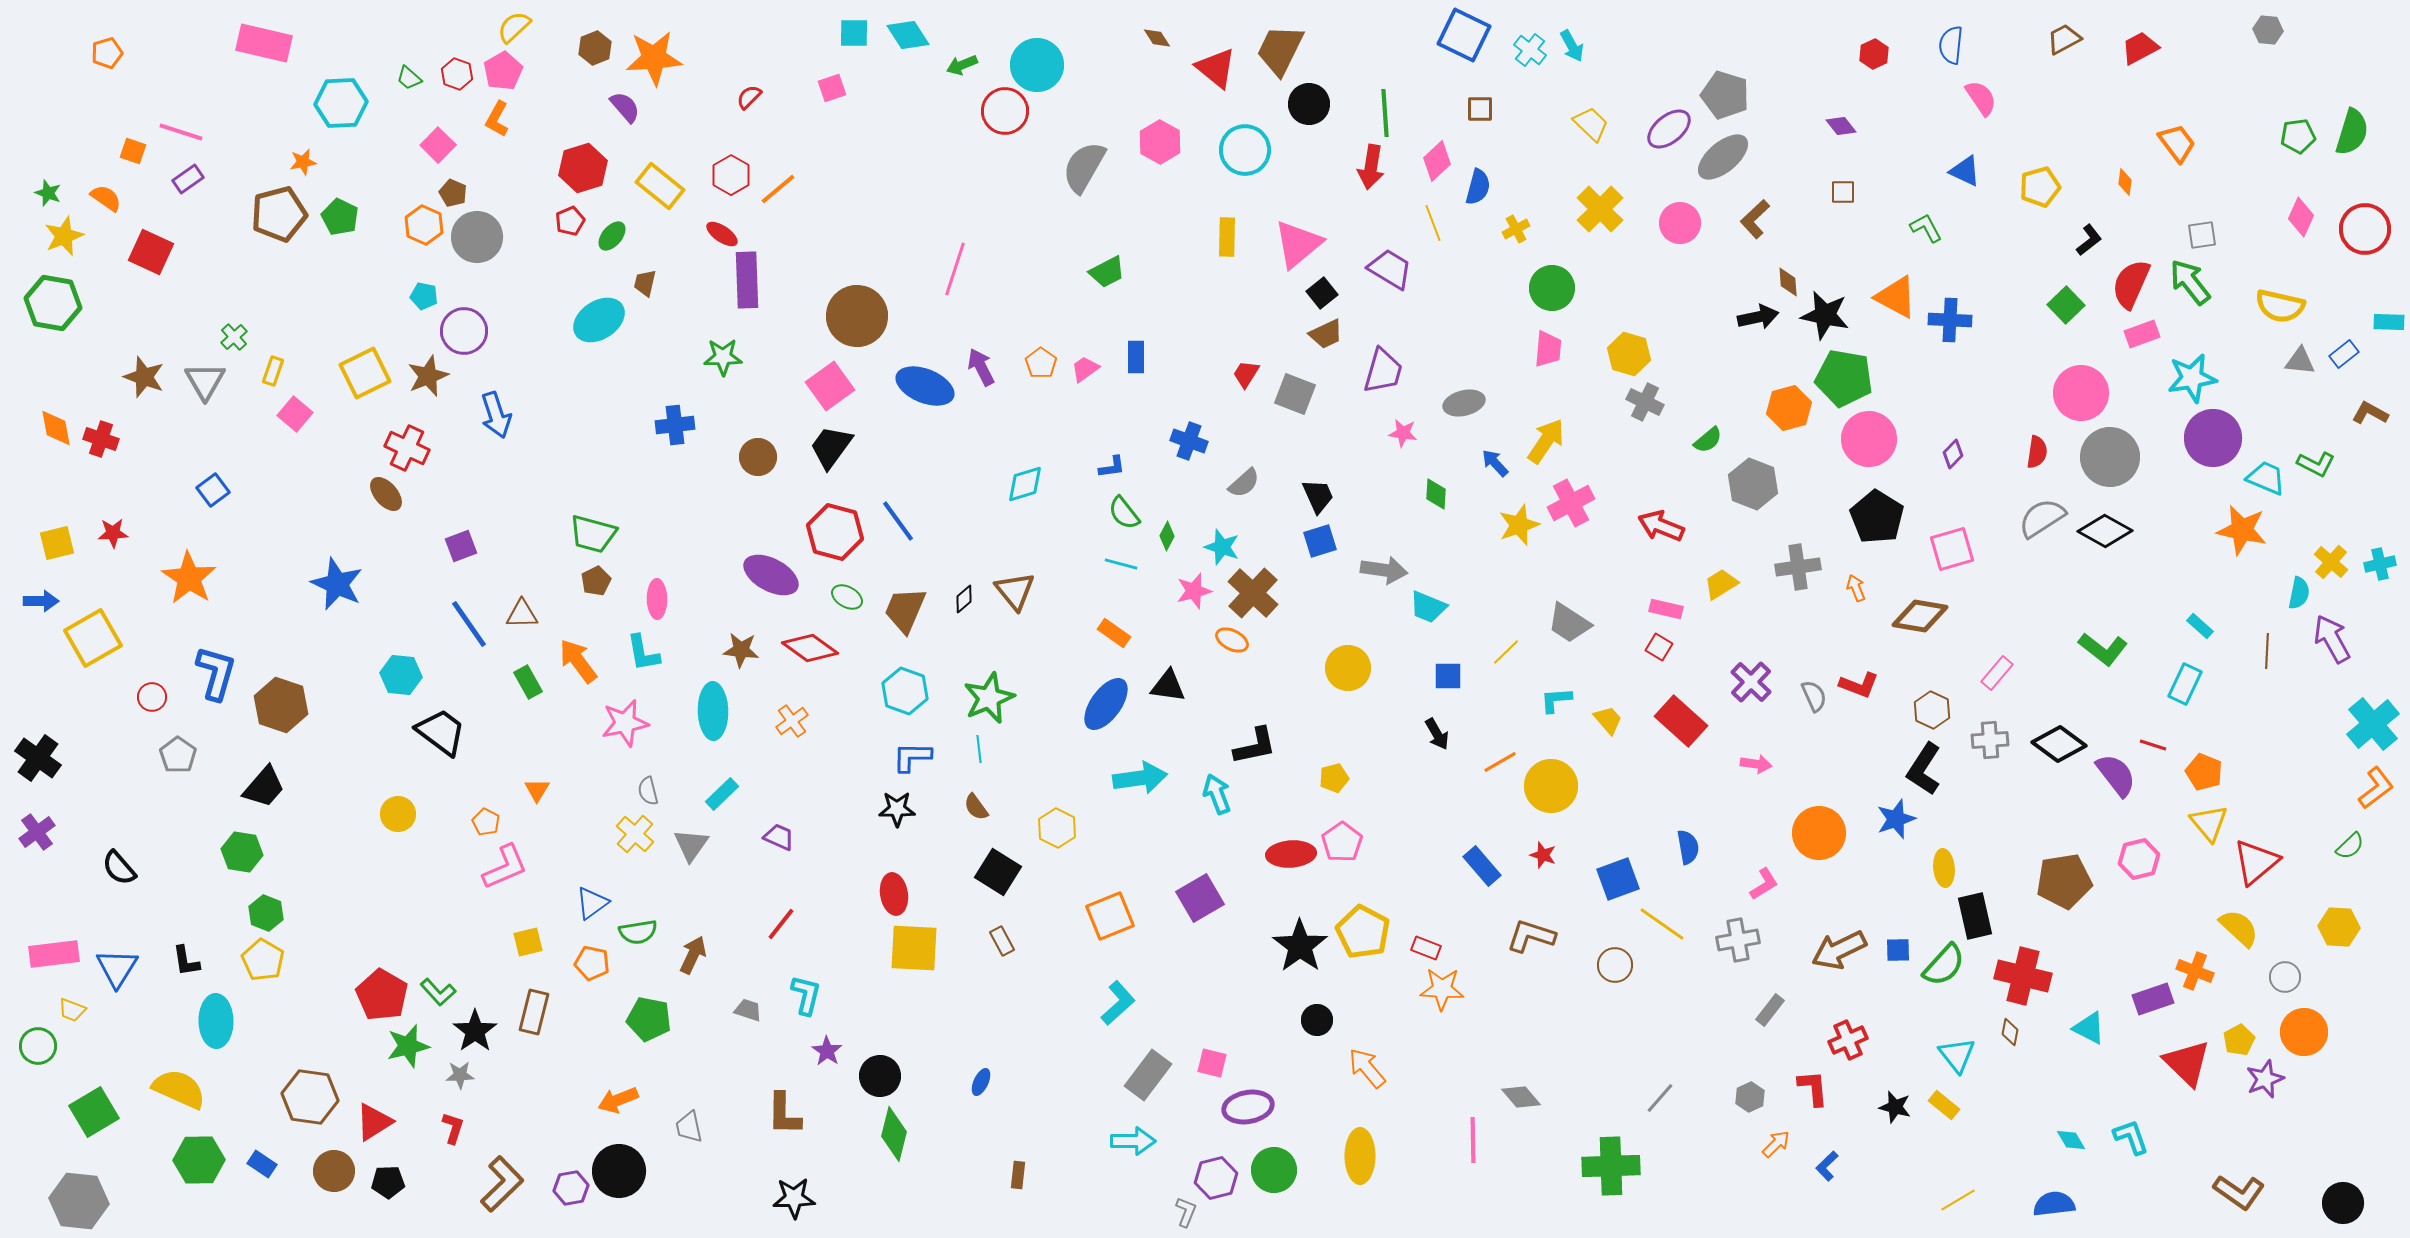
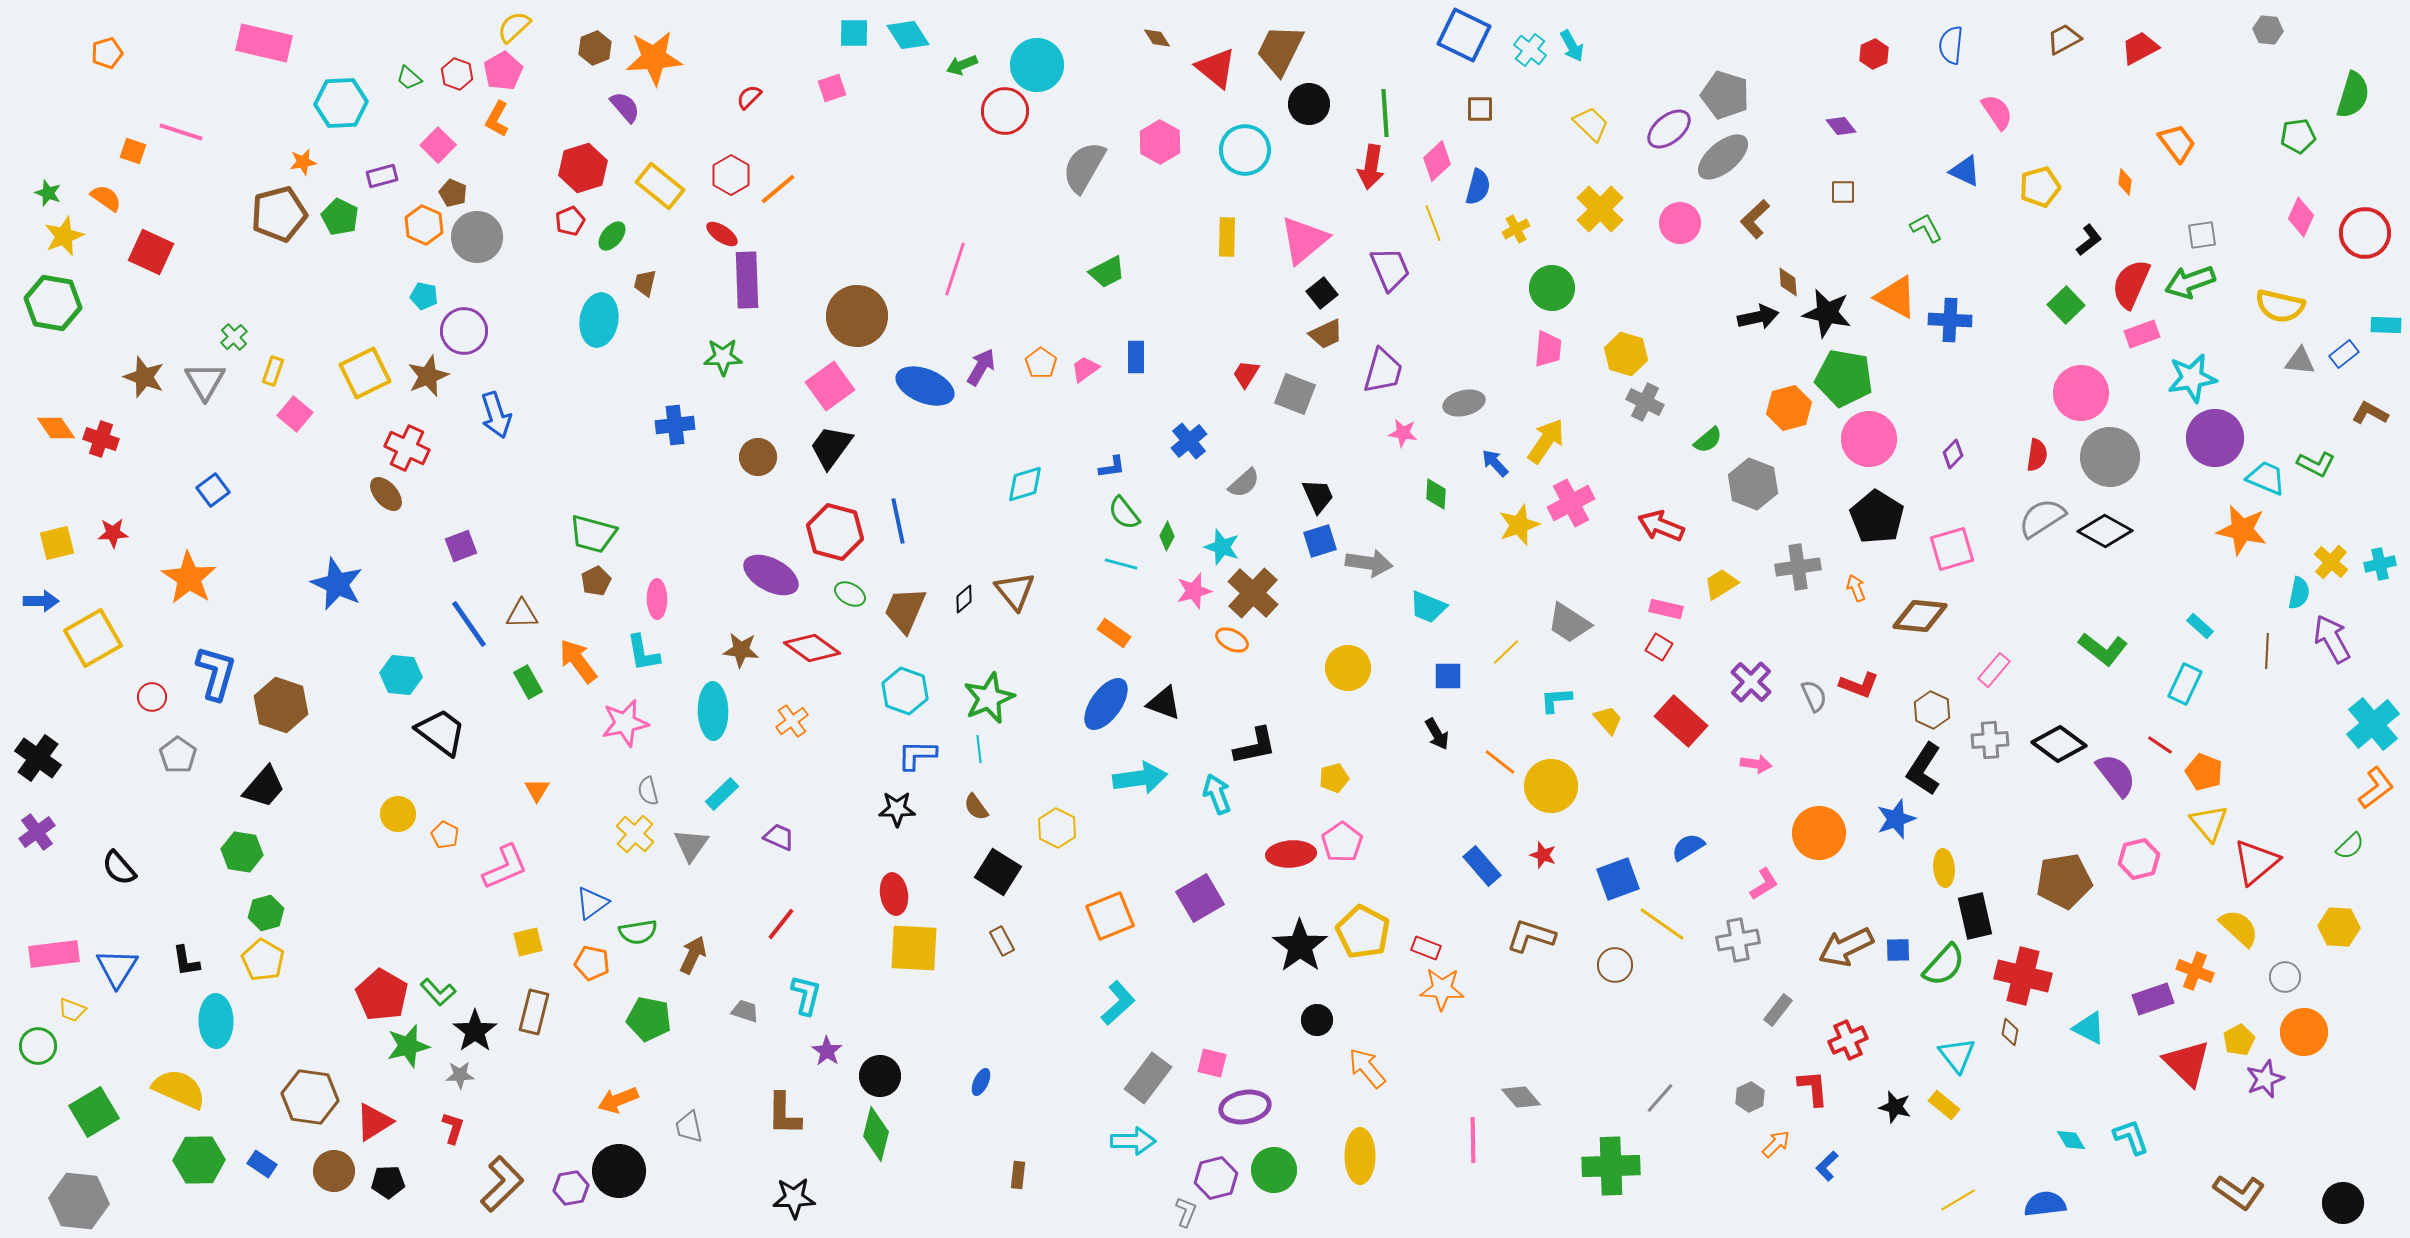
pink semicircle at (1981, 98): moved 16 px right, 14 px down
green semicircle at (2352, 132): moved 1 px right, 37 px up
purple rectangle at (188, 179): moved 194 px right, 3 px up; rotated 20 degrees clockwise
red circle at (2365, 229): moved 4 px down
pink triangle at (1298, 244): moved 6 px right, 4 px up
purple trapezoid at (1390, 269): rotated 36 degrees clockwise
green arrow at (2190, 282): rotated 72 degrees counterclockwise
black star at (1825, 315): moved 2 px right, 2 px up
cyan ellipse at (599, 320): rotated 48 degrees counterclockwise
cyan rectangle at (2389, 322): moved 3 px left, 3 px down
yellow hexagon at (1629, 354): moved 3 px left
purple arrow at (981, 367): rotated 57 degrees clockwise
orange diamond at (56, 428): rotated 24 degrees counterclockwise
purple circle at (2213, 438): moved 2 px right
blue cross at (1189, 441): rotated 30 degrees clockwise
red semicircle at (2037, 452): moved 3 px down
blue line at (898, 521): rotated 24 degrees clockwise
gray arrow at (1384, 570): moved 15 px left, 7 px up
green ellipse at (847, 597): moved 3 px right, 3 px up
brown diamond at (1920, 616): rotated 4 degrees counterclockwise
red diamond at (810, 648): moved 2 px right
pink rectangle at (1997, 673): moved 3 px left, 3 px up
black triangle at (1168, 686): moved 4 px left, 17 px down; rotated 12 degrees clockwise
red line at (2153, 745): moved 7 px right; rotated 16 degrees clockwise
blue L-shape at (912, 757): moved 5 px right, 2 px up
orange line at (1500, 762): rotated 68 degrees clockwise
orange pentagon at (486, 822): moved 41 px left, 13 px down
blue semicircle at (1688, 847): rotated 112 degrees counterclockwise
green hexagon at (266, 913): rotated 24 degrees clockwise
brown arrow at (1839, 950): moved 7 px right, 3 px up
gray trapezoid at (748, 1010): moved 3 px left, 1 px down
gray rectangle at (1770, 1010): moved 8 px right
gray rectangle at (1148, 1075): moved 3 px down
purple ellipse at (1248, 1107): moved 3 px left
green diamond at (894, 1134): moved 18 px left
blue semicircle at (2054, 1204): moved 9 px left
